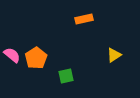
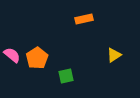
orange pentagon: moved 1 px right
